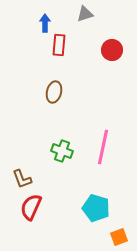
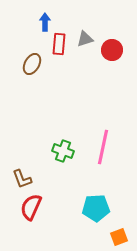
gray triangle: moved 25 px down
blue arrow: moved 1 px up
red rectangle: moved 1 px up
brown ellipse: moved 22 px left, 28 px up; rotated 15 degrees clockwise
green cross: moved 1 px right
cyan pentagon: rotated 20 degrees counterclockwise
